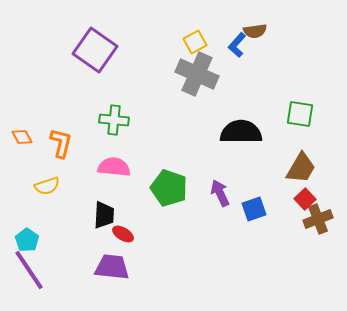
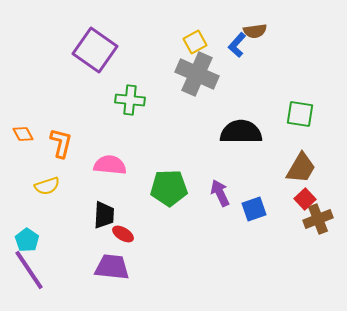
green cross: moved 16 px right, 20 px up
orange diamond: moved 1 px right, 3 px up
pink semicircle: moved 4 px left, 2 px up
green pentagon: rotated 21 degrees counterclockwise
